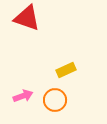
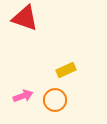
red triangle: moved 2 px left
